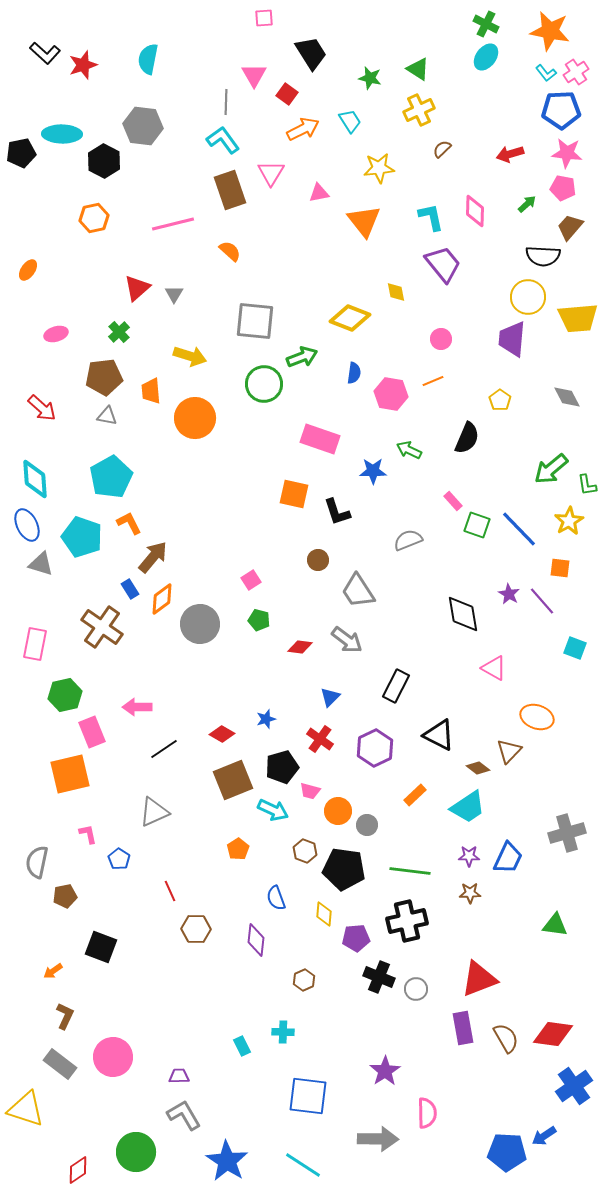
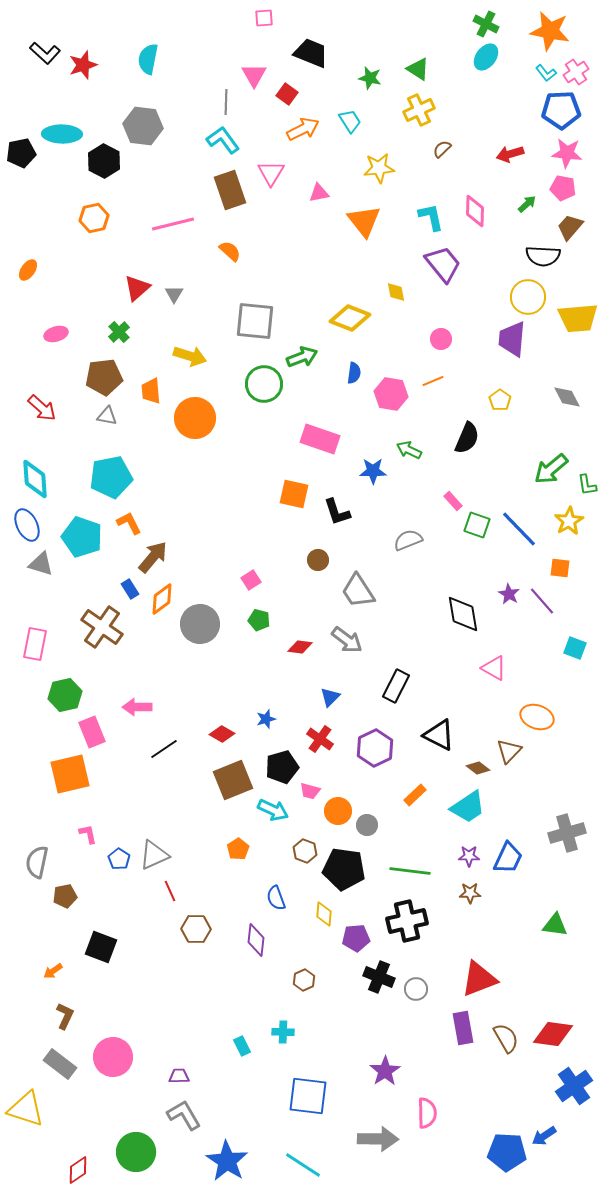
black trapezoid at (311, 53): rotated 36 degrees counterclockwise
cyan pentagon at (111, 477): rotated 18 degrees clockwise
gray triangle at (154, 812): moved 43 px down
